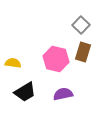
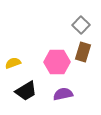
pink hexagon: moved 1 px right, 3 px down; rotated 15 degrees counterclockwise
yellow semicircle: rotated 28 degrees counterclockwise
black trapezoid: moved 1 px right, 1 px up
